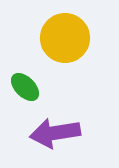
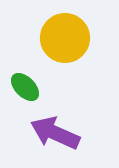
purple arrow: rotated 33 degrees clockwise
